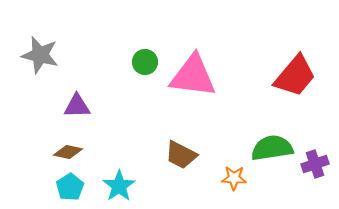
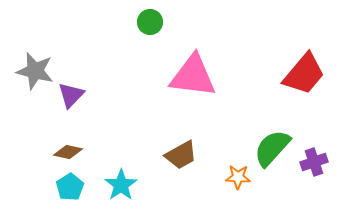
gray star: moved 5 px left, 16 px down
green circle: moved 5 px right, 40 px up
red trapezoid: moved 9 px right, 2 px up
purple triangle: moved 6 px left, 11 px up; rotated 44 degrees counterclockwise
green semicircle: rotated 39 degrees counterclockwise
brown trapezoid: rotated 56 degrees counterclockwise
purple cross: moved 1 px left, 2 px up
orange star: moved 4 px right, 1 px up
cyan star: moved 2 px right, 1 px up
